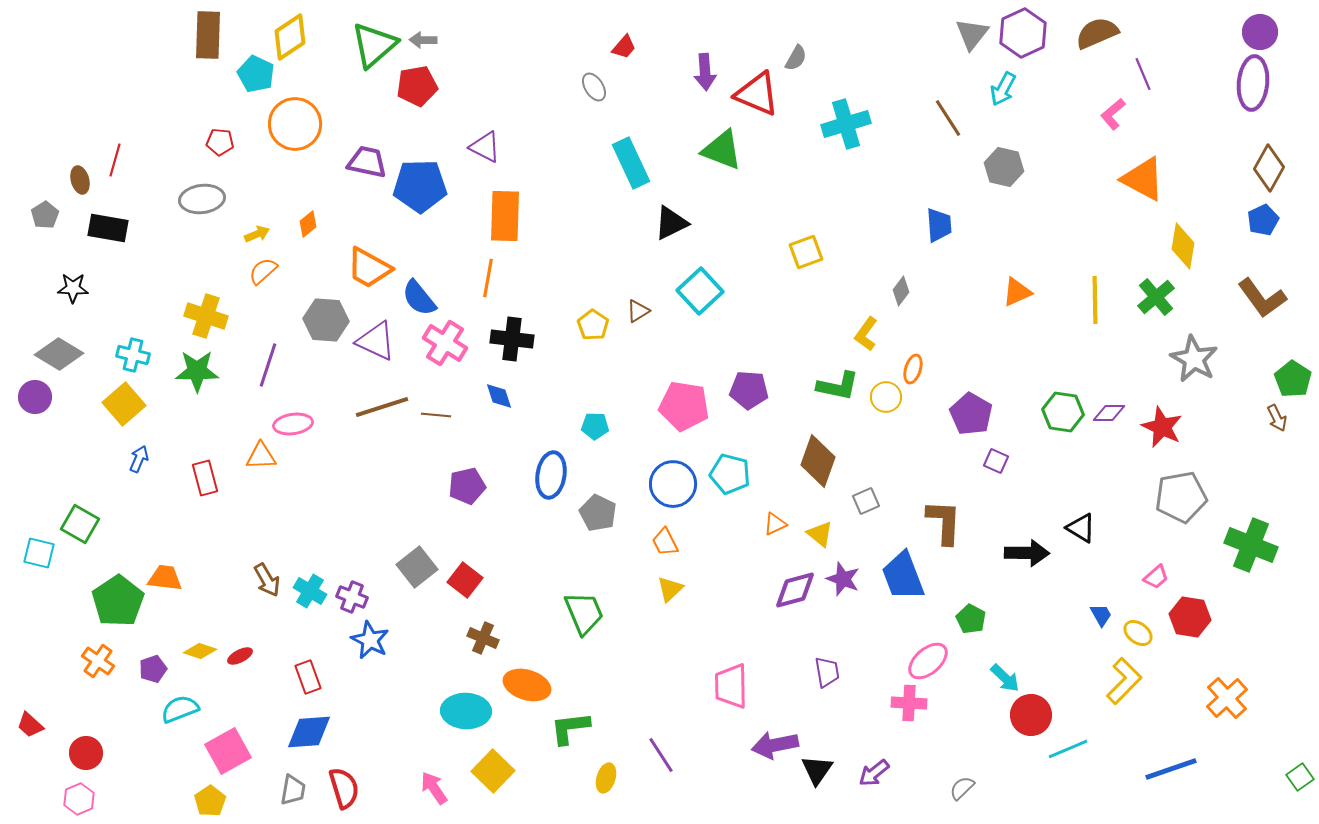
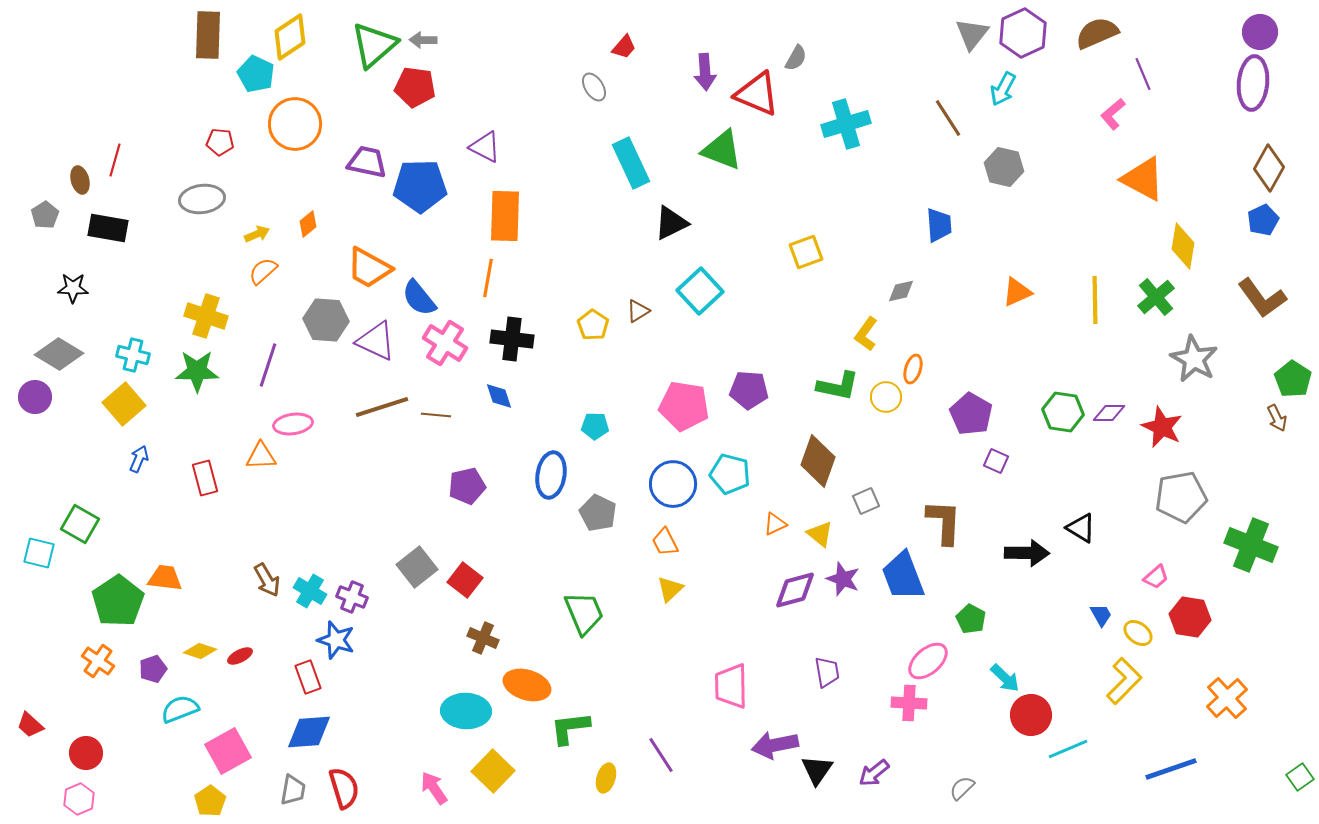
red pentagon at (417, 86): moved 2 px left, 1 px down; rotated 18 degrees clockwise
gray diamond at (901, 291): rotated 40 degrees clockwise
blue star at (370, 640): moved 34 px left; rotated 9 degrees counterclockwise
